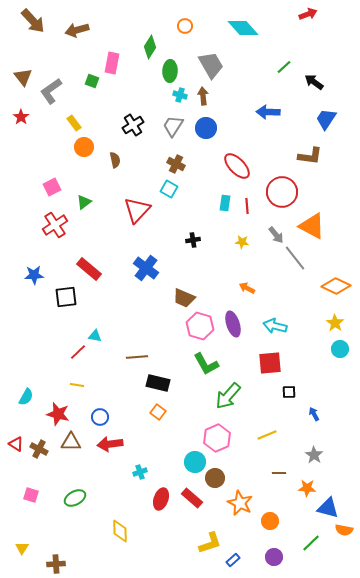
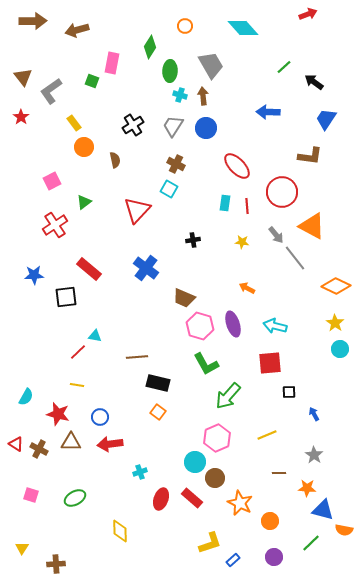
brown arrow at (33, 21): rotated 48 degrees counterclockwise
pink square at (52, 187): moved 6 px up
blue triangle at (328, 508): moved 5 px left, 2 px down
